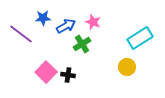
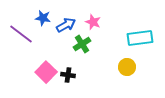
blue star: rotated 14 degrees clockwise
blue arrow: moved 1 px up
cyan rectangle: rotated 25 degrees clockwise
